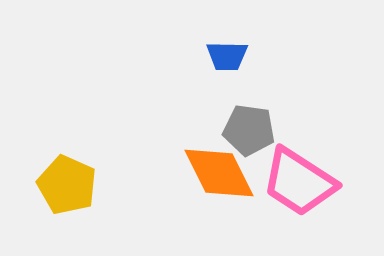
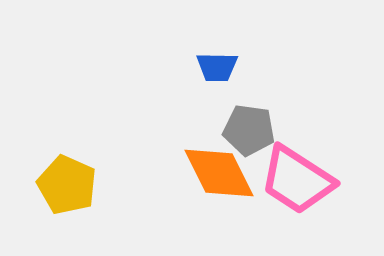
blue trapezoid: moved 10 px left, 11 px down
pink trapezoid: moved 2 px left, 2 px up
